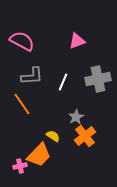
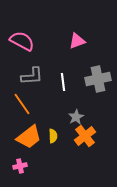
white line: rotated 30 degrees counterclockwise
yellow semicircle: rotated 56 degrees clockwise
orange trapezoid: moved 10 px left, 18 px up; rotated 8 degrees clockwise
